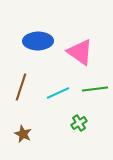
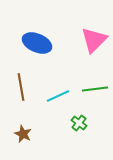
blue ellipse: moved 1 px left, 2 px down; rotated 24 degrees clockwise
pink triangle: moved 14 px right, 12 px up; rotated 40 degrees clockwise
brown line: rotated 28 degrees counterclockwise
cyan line: moved 3 px down
green cross: rotated 21 degrees counterclockwise
